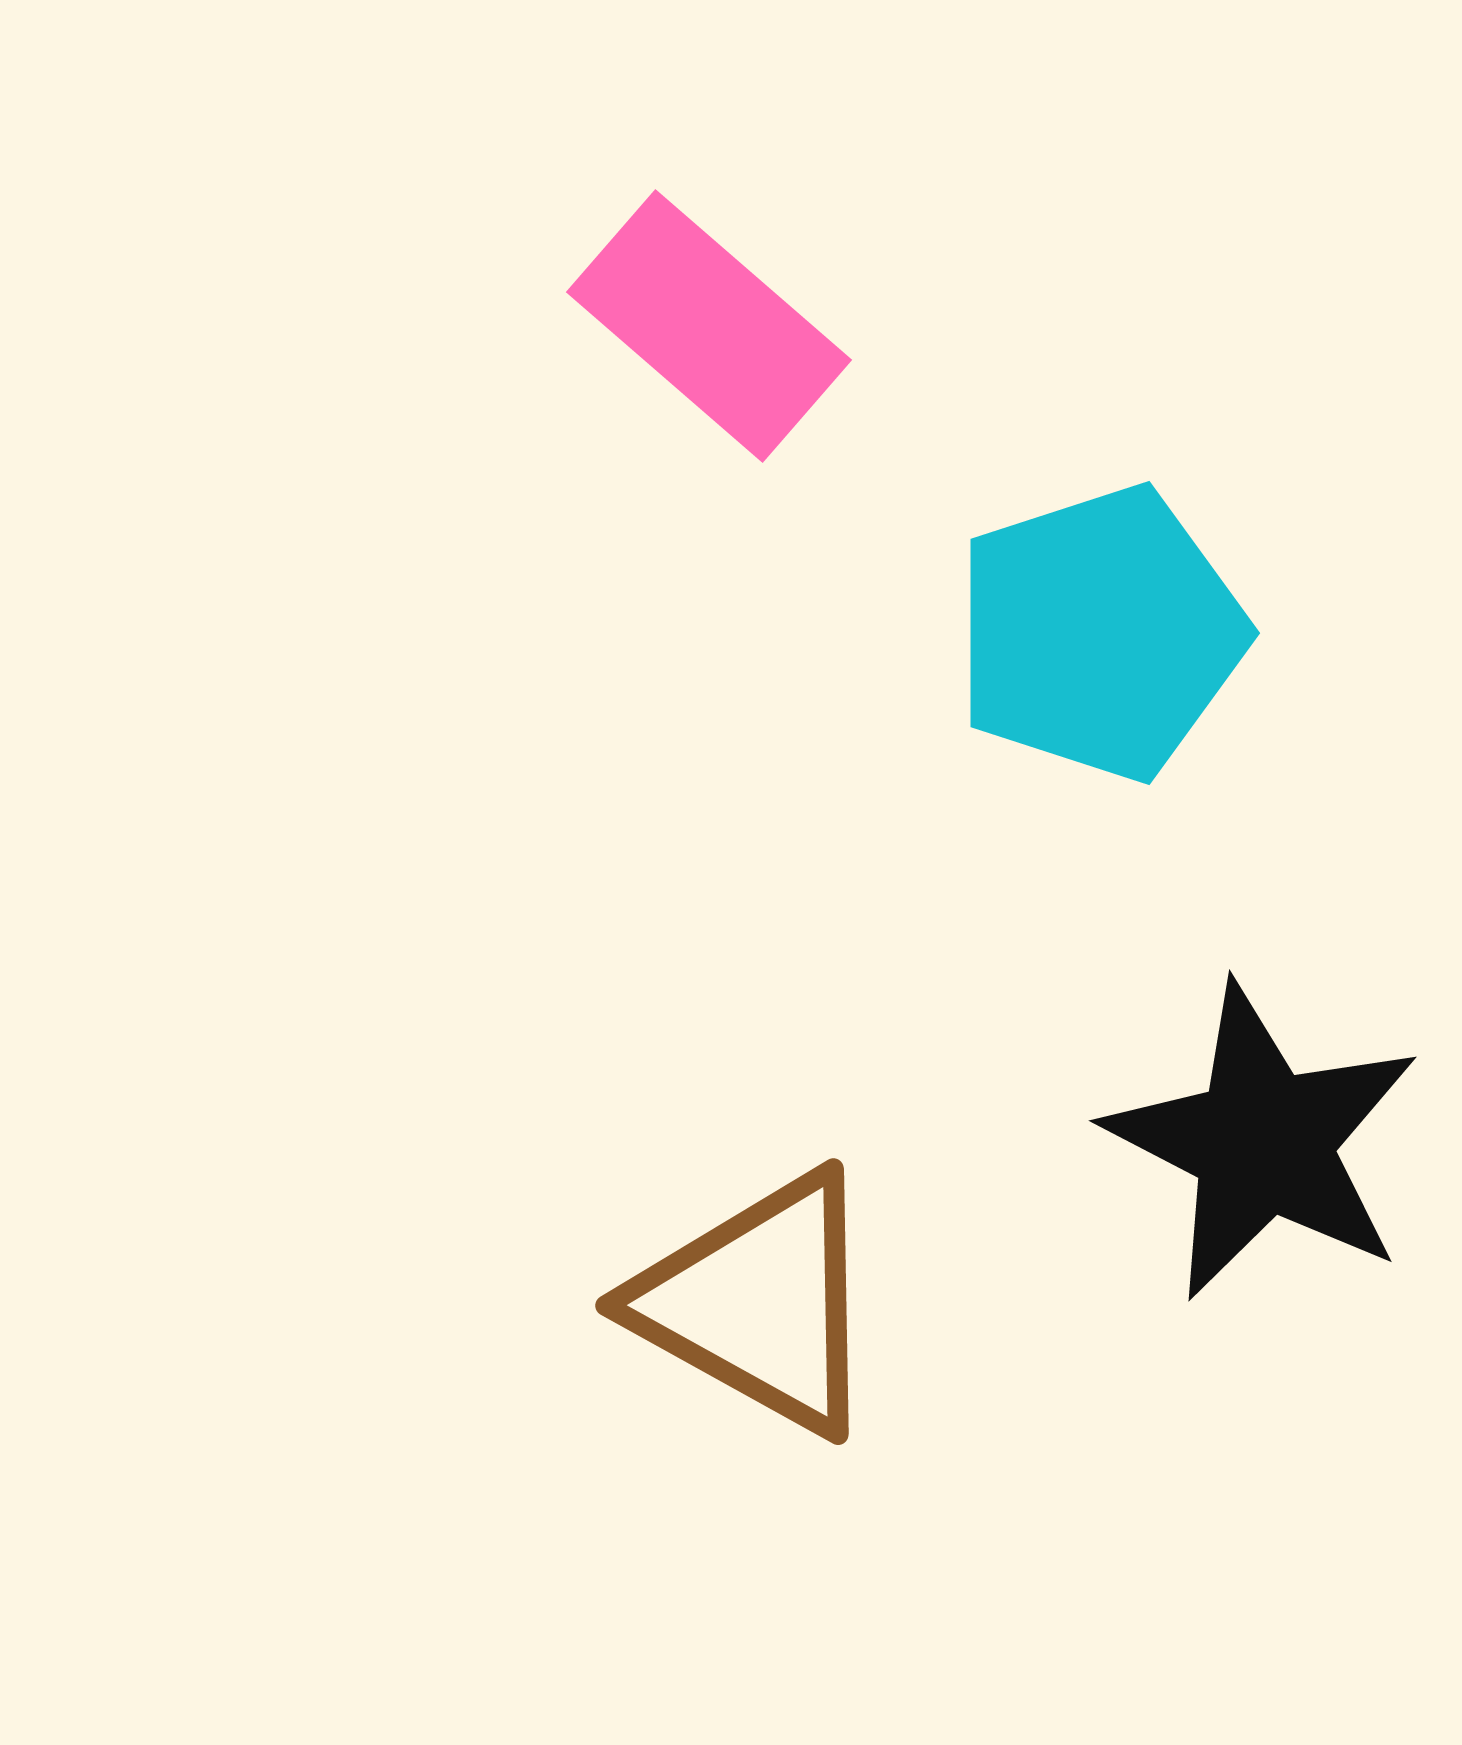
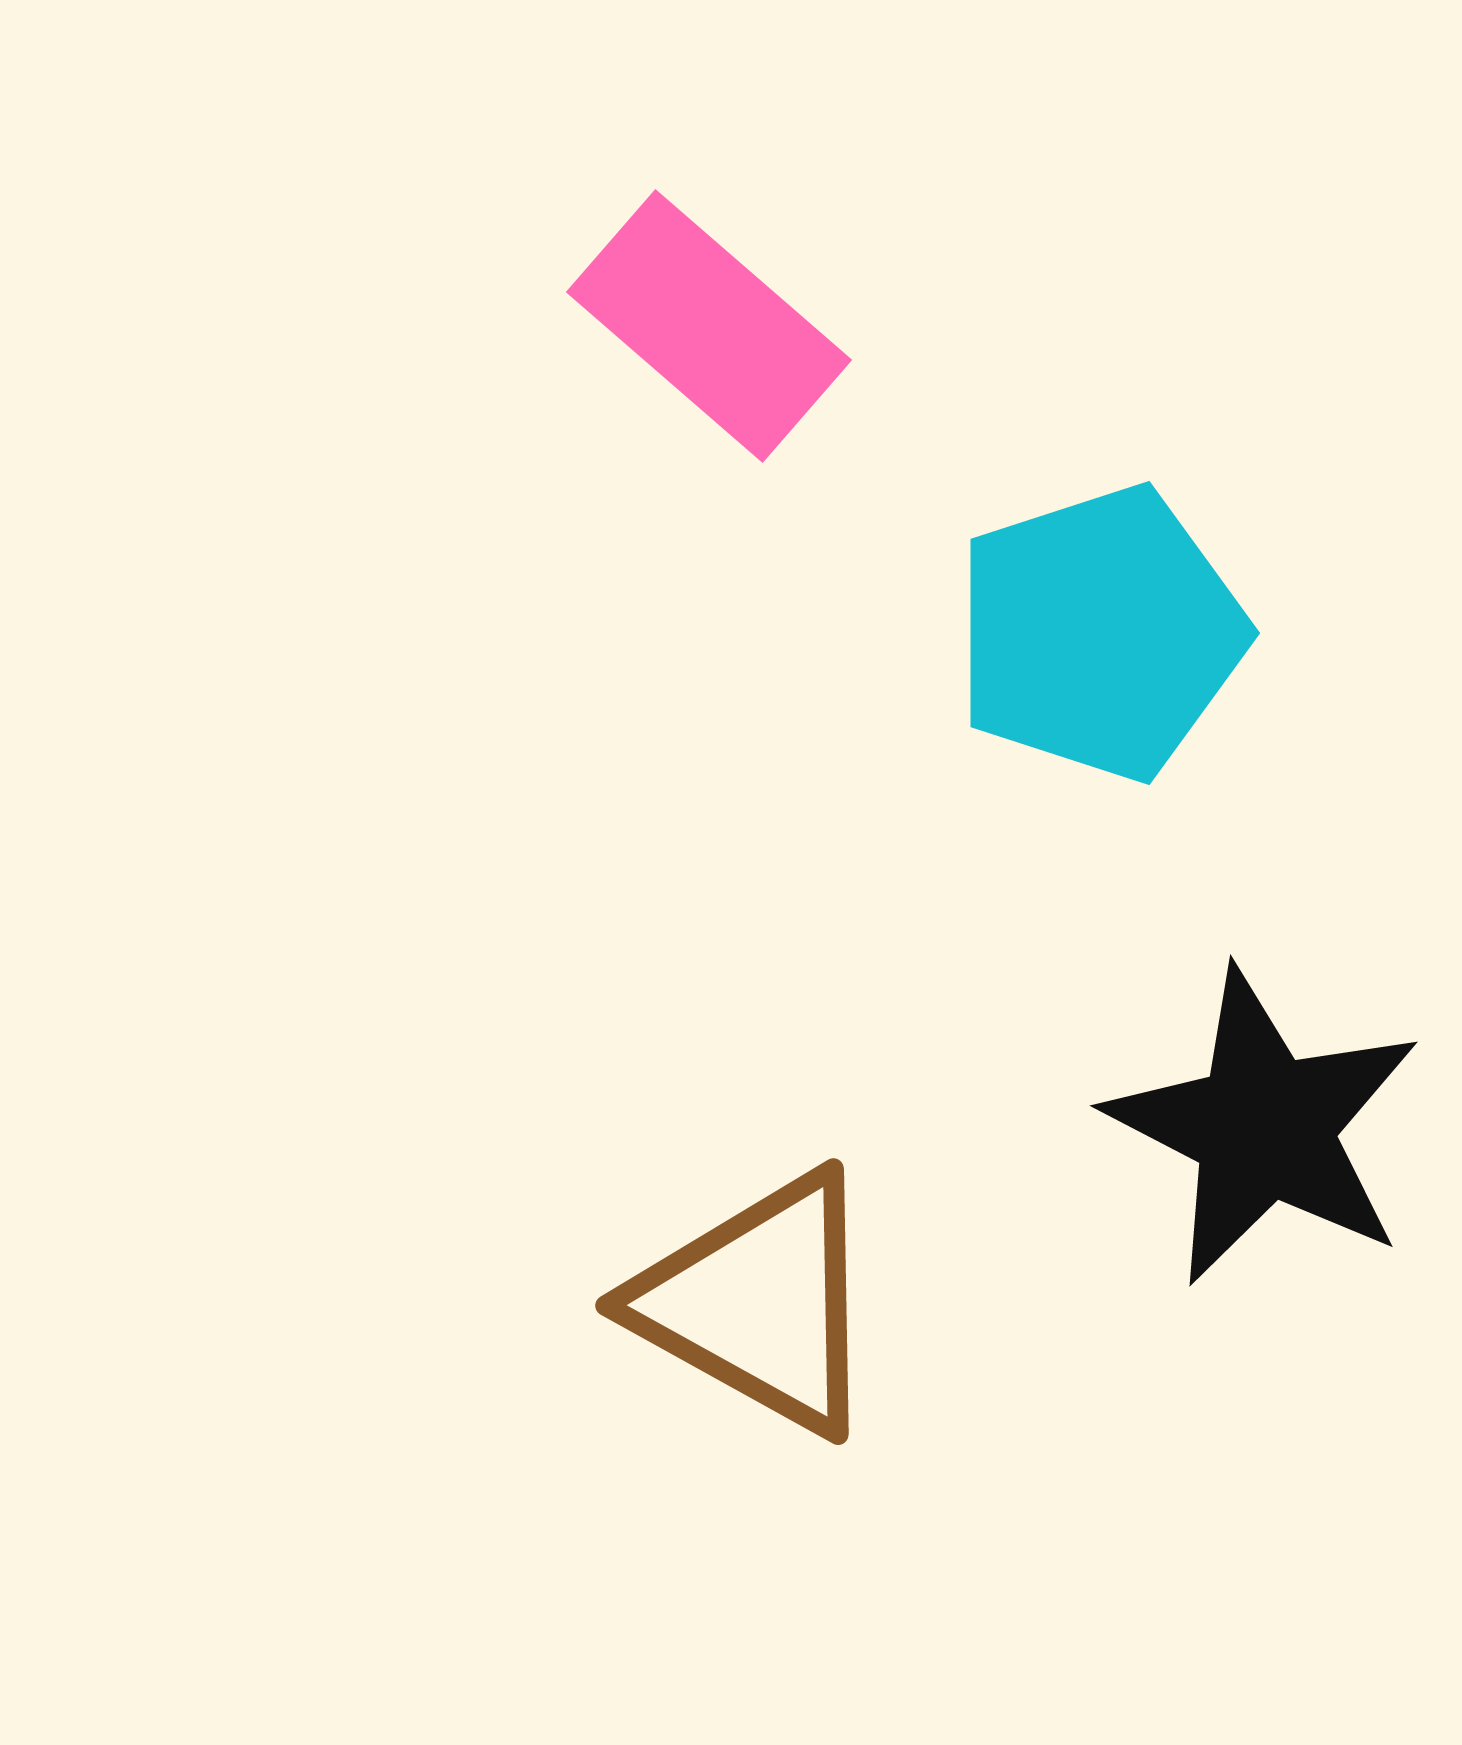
black star: moved 1 px right, 15 px up
